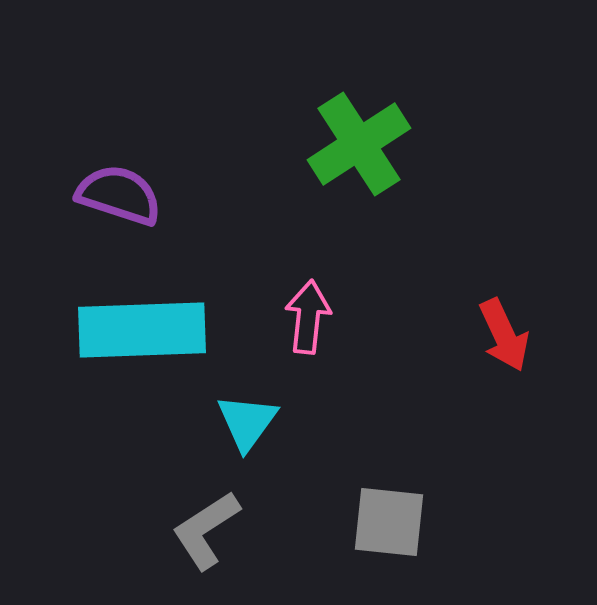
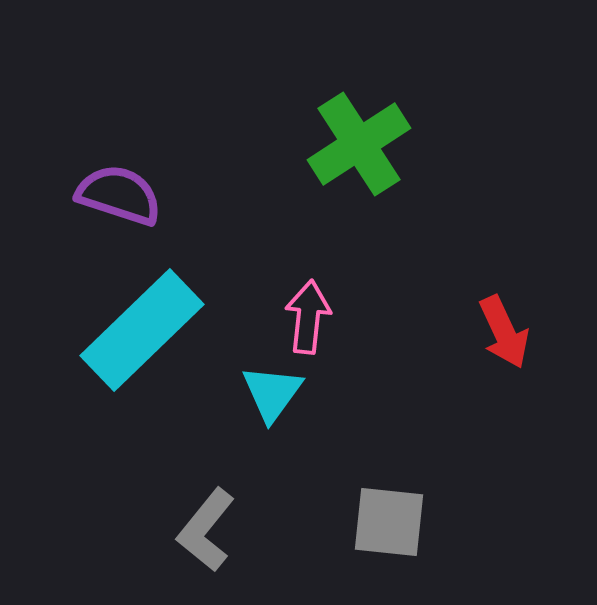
cyan rectangle: rotated 42 degrees counterclockwise
red arrow: moved 3 px up
cyan triangle: moved 25 px right, 29 px up
gray L-shape: rotated 18 degrees counterclockwise
